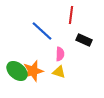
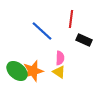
red line: moved 4 px down
pink semicircle: moved 4 px down
yellow triangle: rotated 16 degrees clockwise
